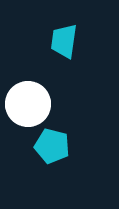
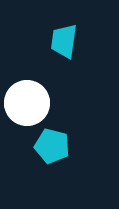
white circle: moved 1 px left, 1 px up
